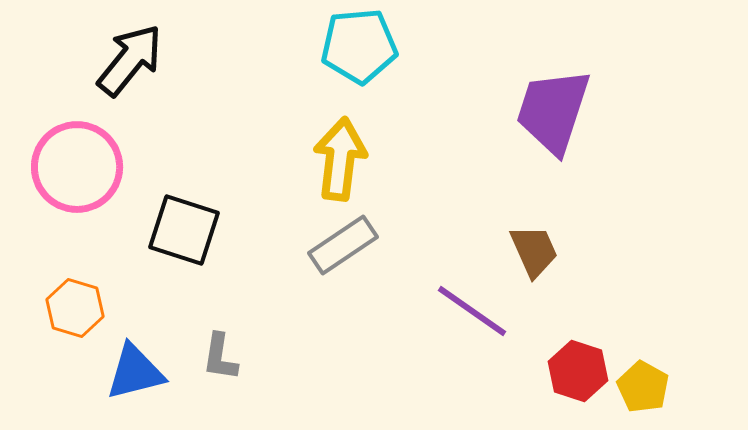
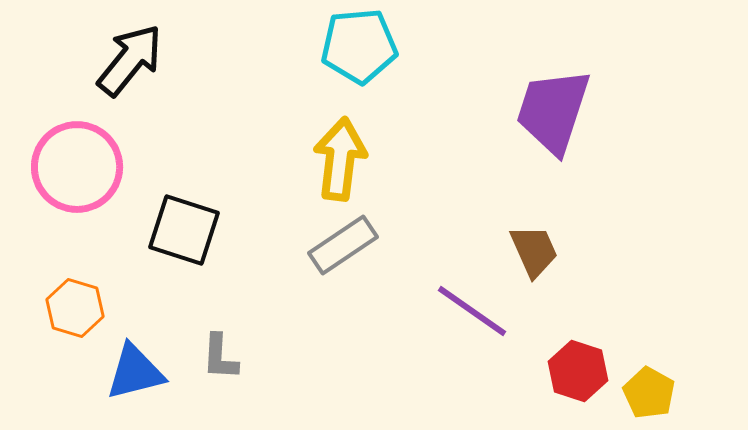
gray L-shape: rotated 6 degrees counterclockwise
yellow pentagon: moved 6 px right, 6 px down
